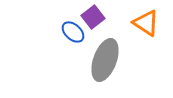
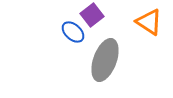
purple square: moved 1 px left, 2 px up
orange triangle: moved 3 px right, 1 px up
